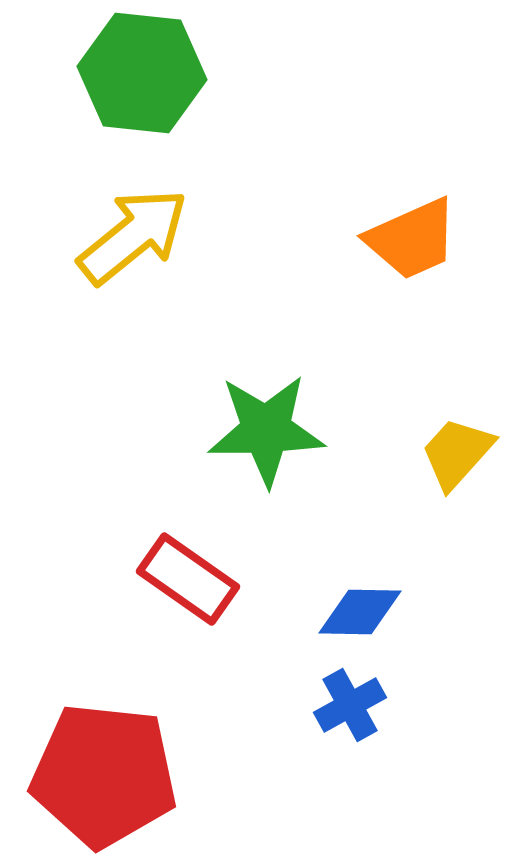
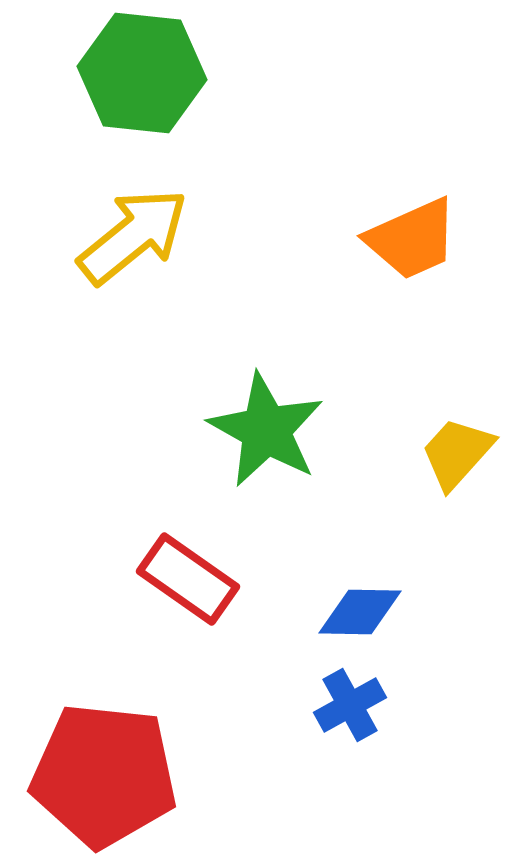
green star: rotated 30 degrees clockwise
